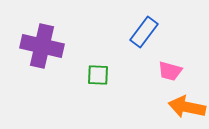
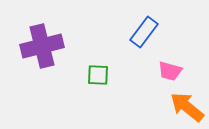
purple cross: rotated 27 degrees counterclockwise
orange arrow: rotated 27 degrees clockwise
